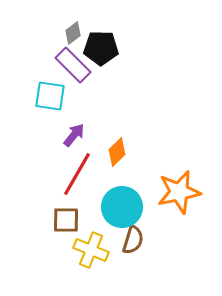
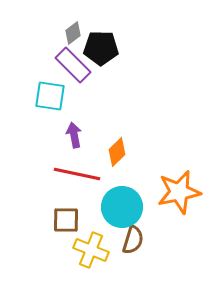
purple arrow: rotated 50 degrees counterclockwise
red line: rotated 72 degrees clockwise
